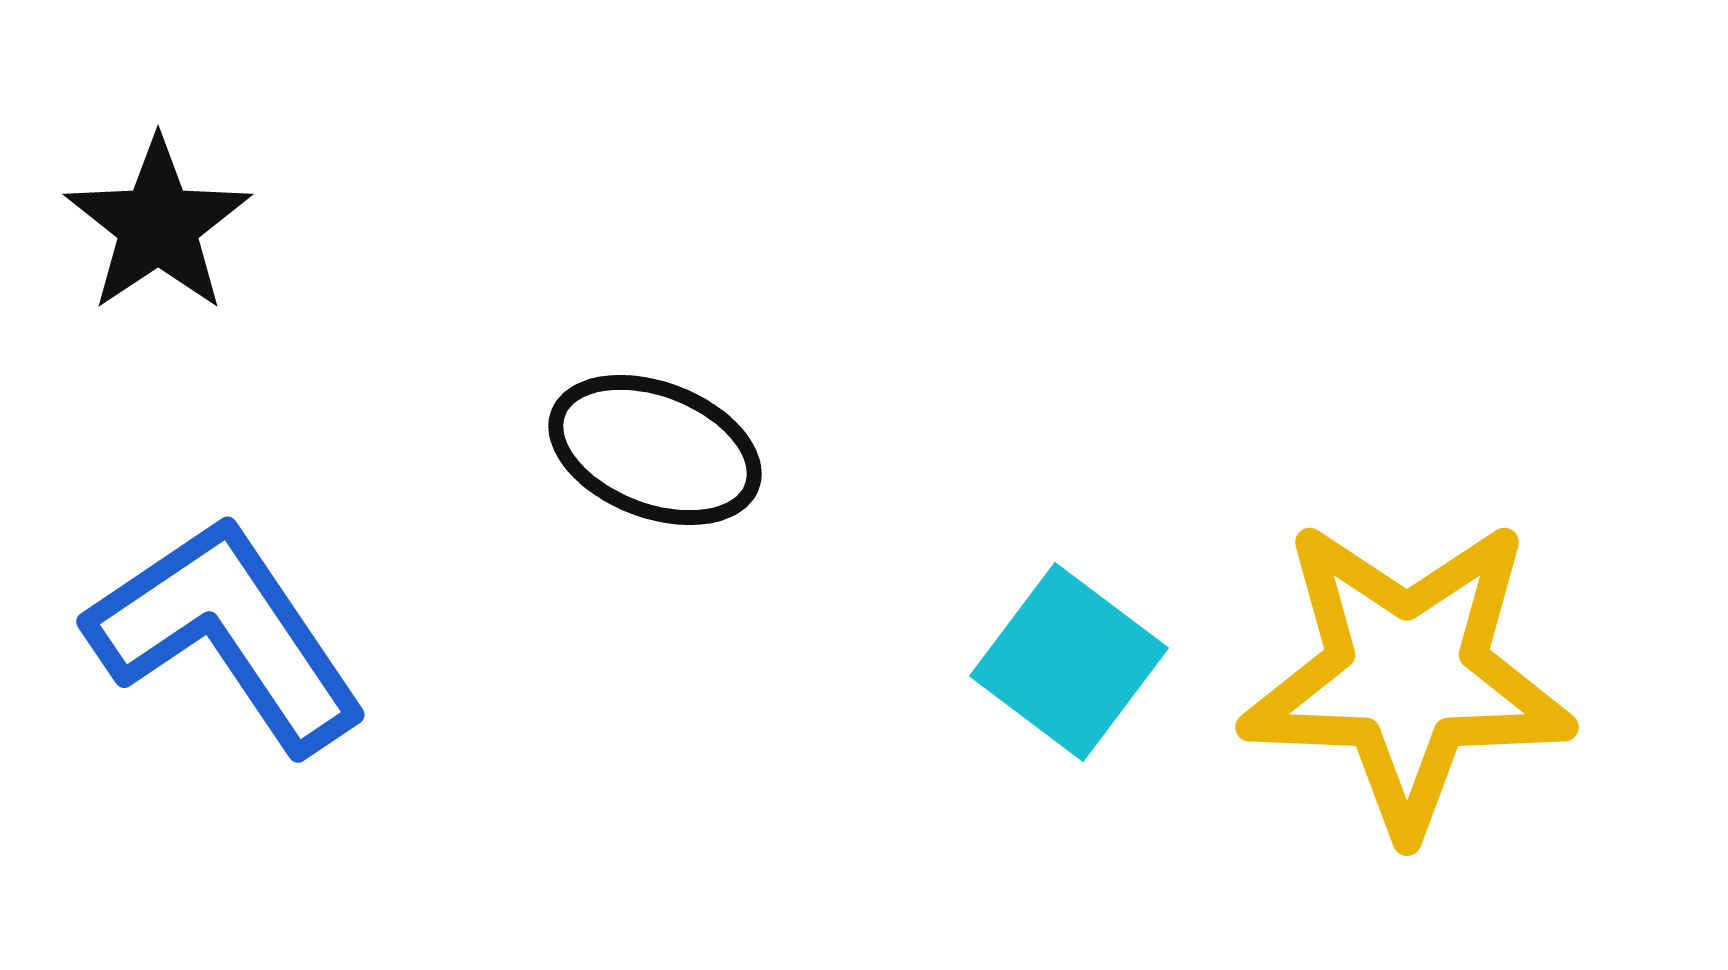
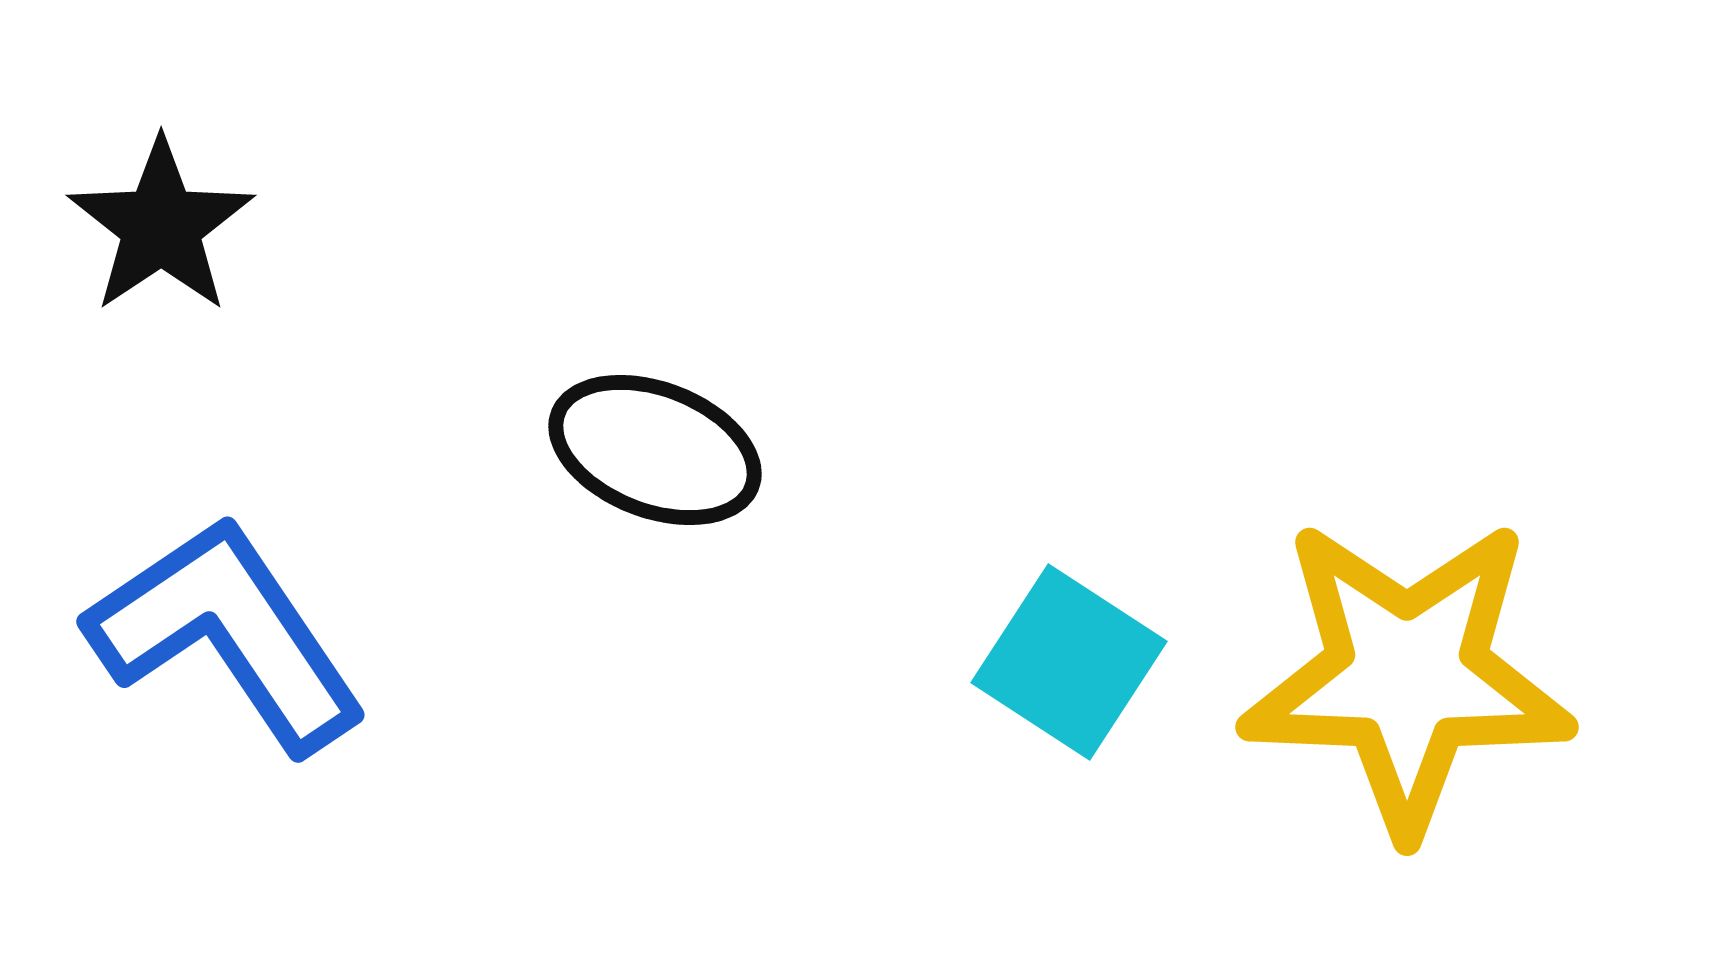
black star: moved 3 px right, 1 px down
cyan square: rotated 4 degrees counterclockwise
